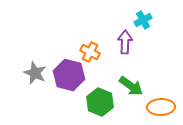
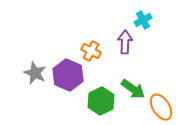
orange cross: moved 1 px right, 1 px up
purple hexagon: moved 1 px left; rotated 8 degrees clockwise
green arrow: moved 2 px right, 3 px down
green hexagon: moved 1 px right, 1 px up; rotated 12 degrees clockwise
orange ellipse: rotated 60 degrees clockwise
